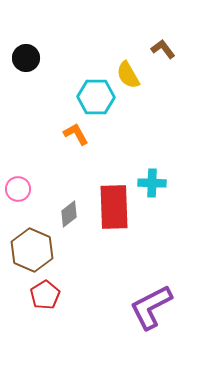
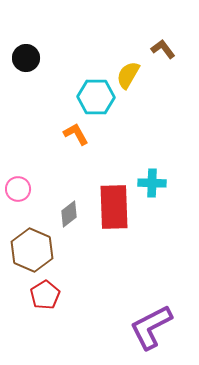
yellow semicircle: rotated 60 degrees clockwise
purple L-shape: moved 20 px down
